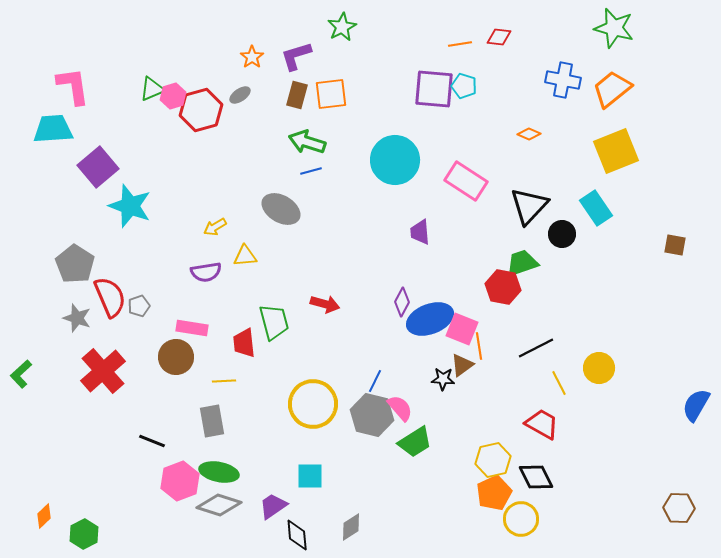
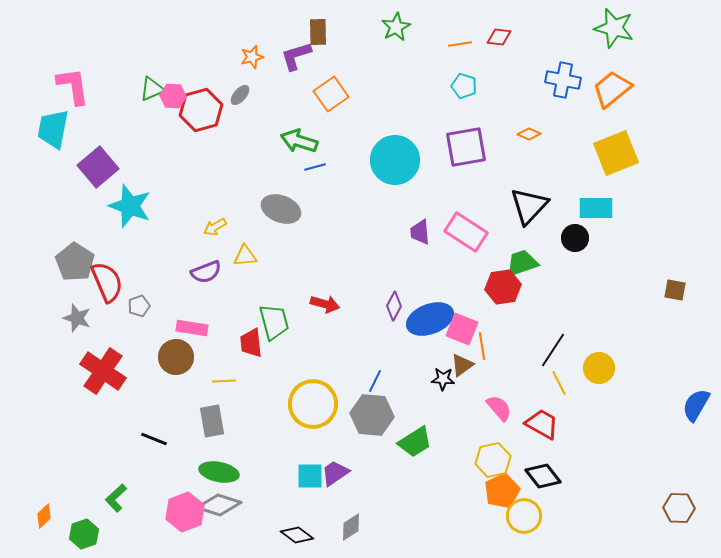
green star at (342, 27): moved 54 px right
orange star at (252, 57): rotated 20 degrees clockwise
purple square at (434, 89): moved 32 px right, 58 px down; rotated 15 degrees counterclockwise
orange square at (331, 94): rotated 28 degrees counterclockwise
gray ellipse at (240, 95): rotated 15 degrees counterclockwise
brown rectangle at (297, 95): moved 21 px right, 63 px up; rotated 16 degrees counterclockwise
pink hexagon at (173, 96): rotated 20 degrees clockwise
cyan trapezoid at (53, 129): rotated 75 degrees counterclockwise
green arrow at (307, 142): moved 8 px left, 1 px up
yellow square at (616, 151): moved 2 px down
blue line at (311, 171): moved 4 px right, 4 px up
pink rectangle at (466, 181): moved 51 px down
cyan rectangle at (596, 208): rotated 56 degrees counterclockwise
gray ellipse at (281, 209): rotated 9 degrees counterclockwise
black circle at (562, 234): moved 13 px right, 4 px down
brown square at (675, 245): moved 45 px down
gray pentagon at (75, 264): moved 2 px up
purple semicircle at (206, 272): rotated 12 degrees counterclockwise
red hexagon at (503, 287): rotated 20 degrees counterclockwise
red semicircle at (110, 297): moved 3 px left, 15 px up
purple diamond at (402, 302): moved 8 px left, 4 px down
red trapezoid at (244, 343): moved 7 px right
orange line at (479, 346): moved 3 px right
black line at (536, 348): moved 17 px right, 2 px down; rotated 30 degrees counterclockwise
red cross at (103, 371): rotated 15 degrees counterclockwise
green L-shape at (21, 374): moved 95 px right, 124 px down
pink semicircle at (400, 408): moved 99 px right
gray hexagon at (372, 415): rotated 9 degrees counterclockwise
black line at (152, 441): moved 2 px right, 2 px up
black diamond at (536, 477): moved 7 px right, 1 px up; rotated 12 degrees counterclockwise
pink hexagon at (180, 481): moved 5 px right, 31 px down
orange pentagon at (494, 493): moved 8 px right, 2 px up
purple trapezoid at (273, 506): moved 62 px right, 33 px up
yellow circle at (521, 519): moved 3 px right, 3 px up
green hexagon at (84, 534): rotated 8 degrees clockwise
black diamond at (297, 535): rotated 48 degrees counterclockwise
